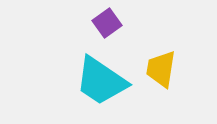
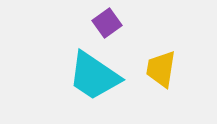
cyan trapezoid: moved 7 px left, 5 px up
